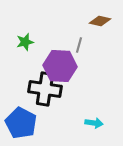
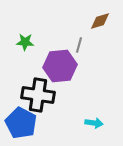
brown diamond: rotated 30 degrees counterclockwise
green star: rotated 18 degrees clockwise
purple hexagon: rotated 8 degrees counterclockwise
black cross: moved 7 px left, 6 px down
